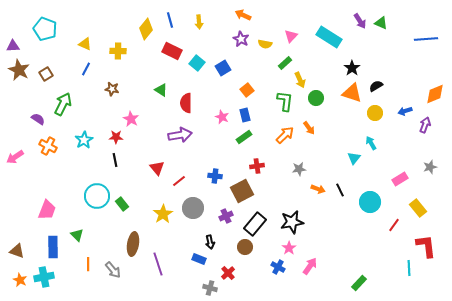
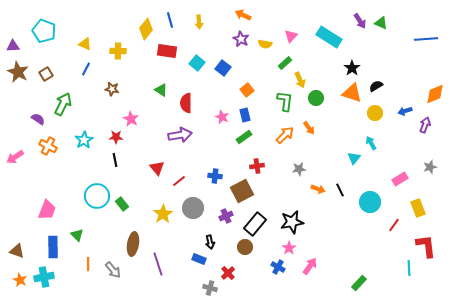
cyan pentagon at (45, 29): moved 1 px left, 2 px down
red rectangle at (172, 51): moved 5 px left; rotated 18 degrees counterclockwise
blue square at (223, 68): rotated 21 degrees counterclockwise
brown star at (19, 70): moved 1 px left, 2 px down
yellow rectangle at (418, 208): rotated 18 degrees clockwise
